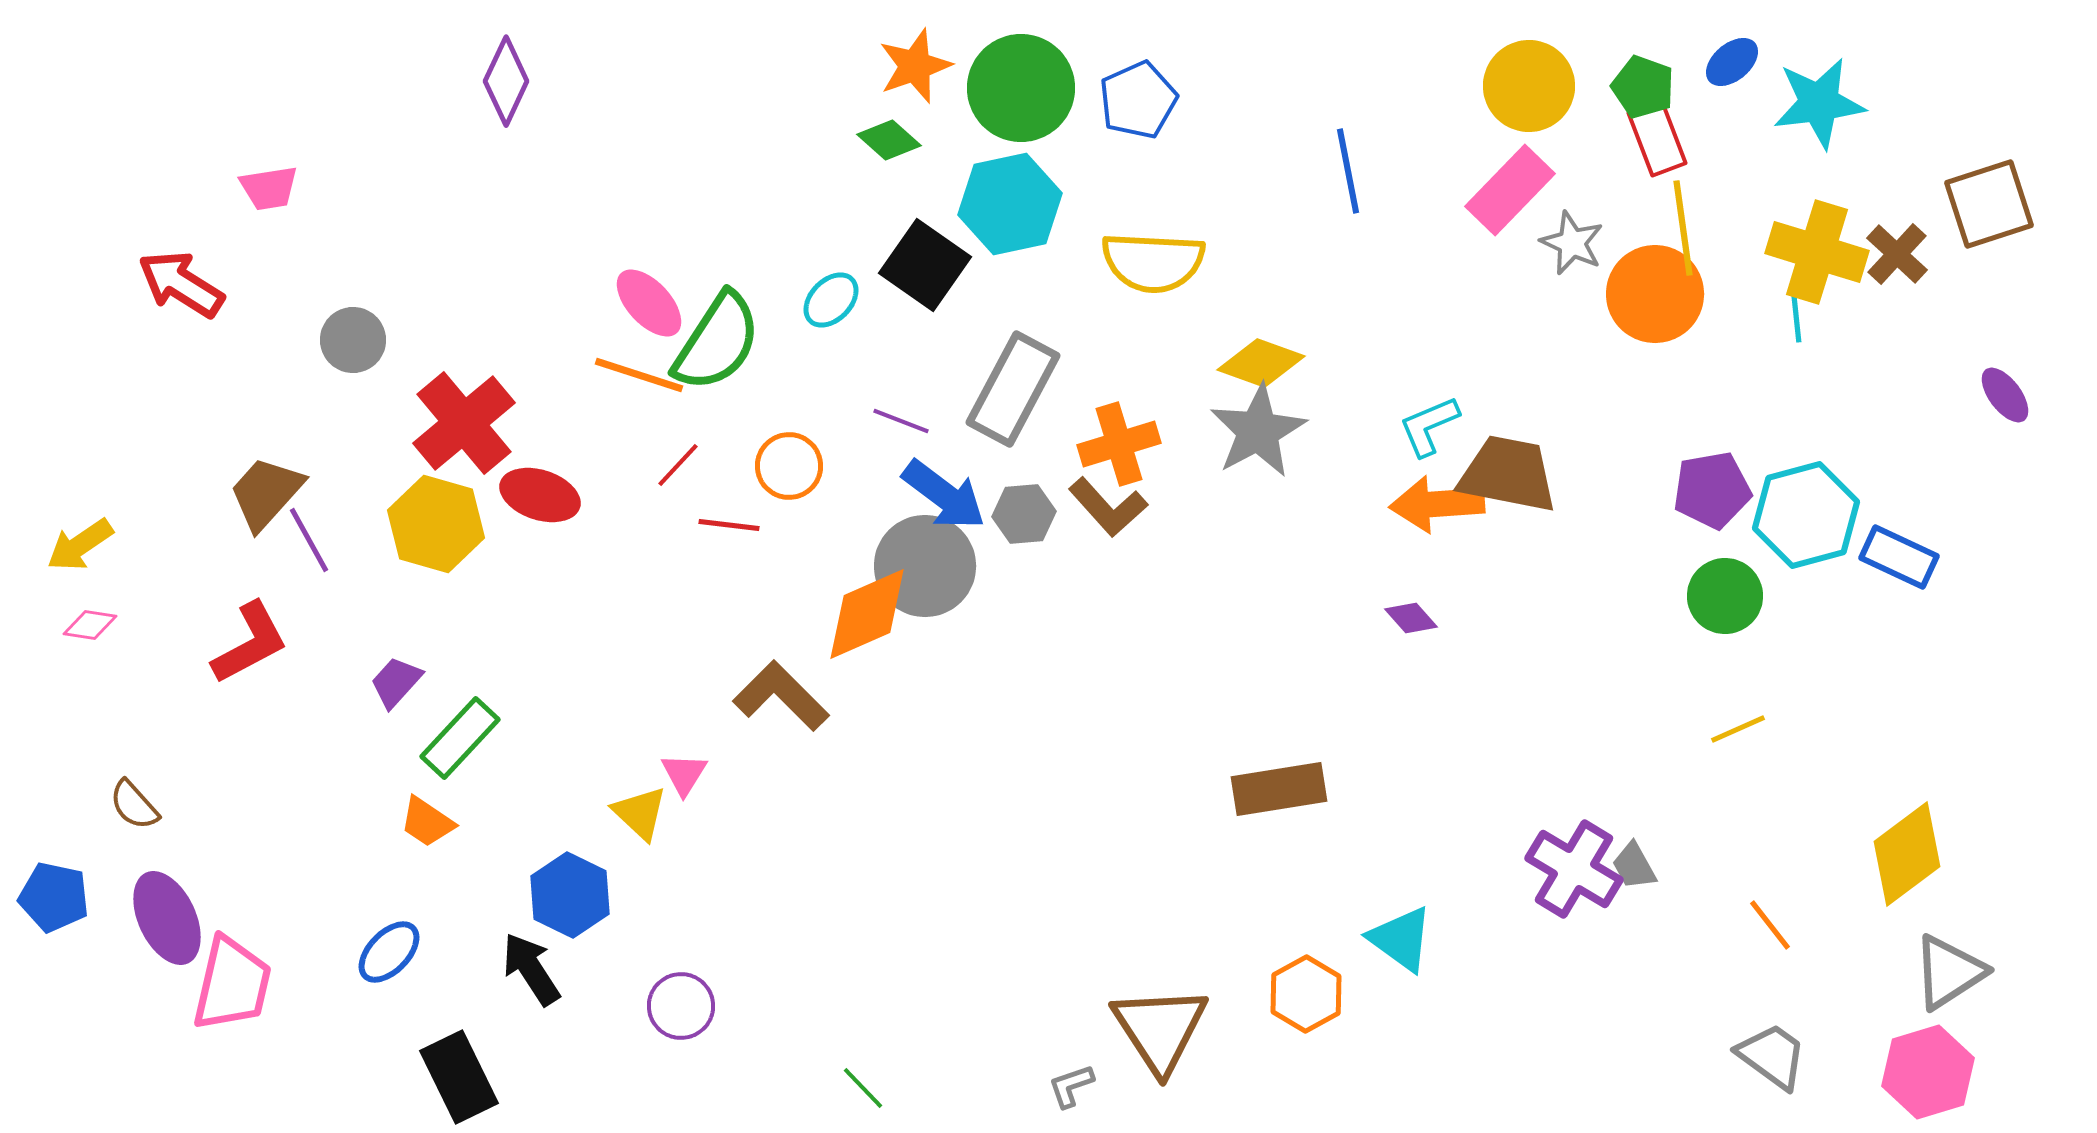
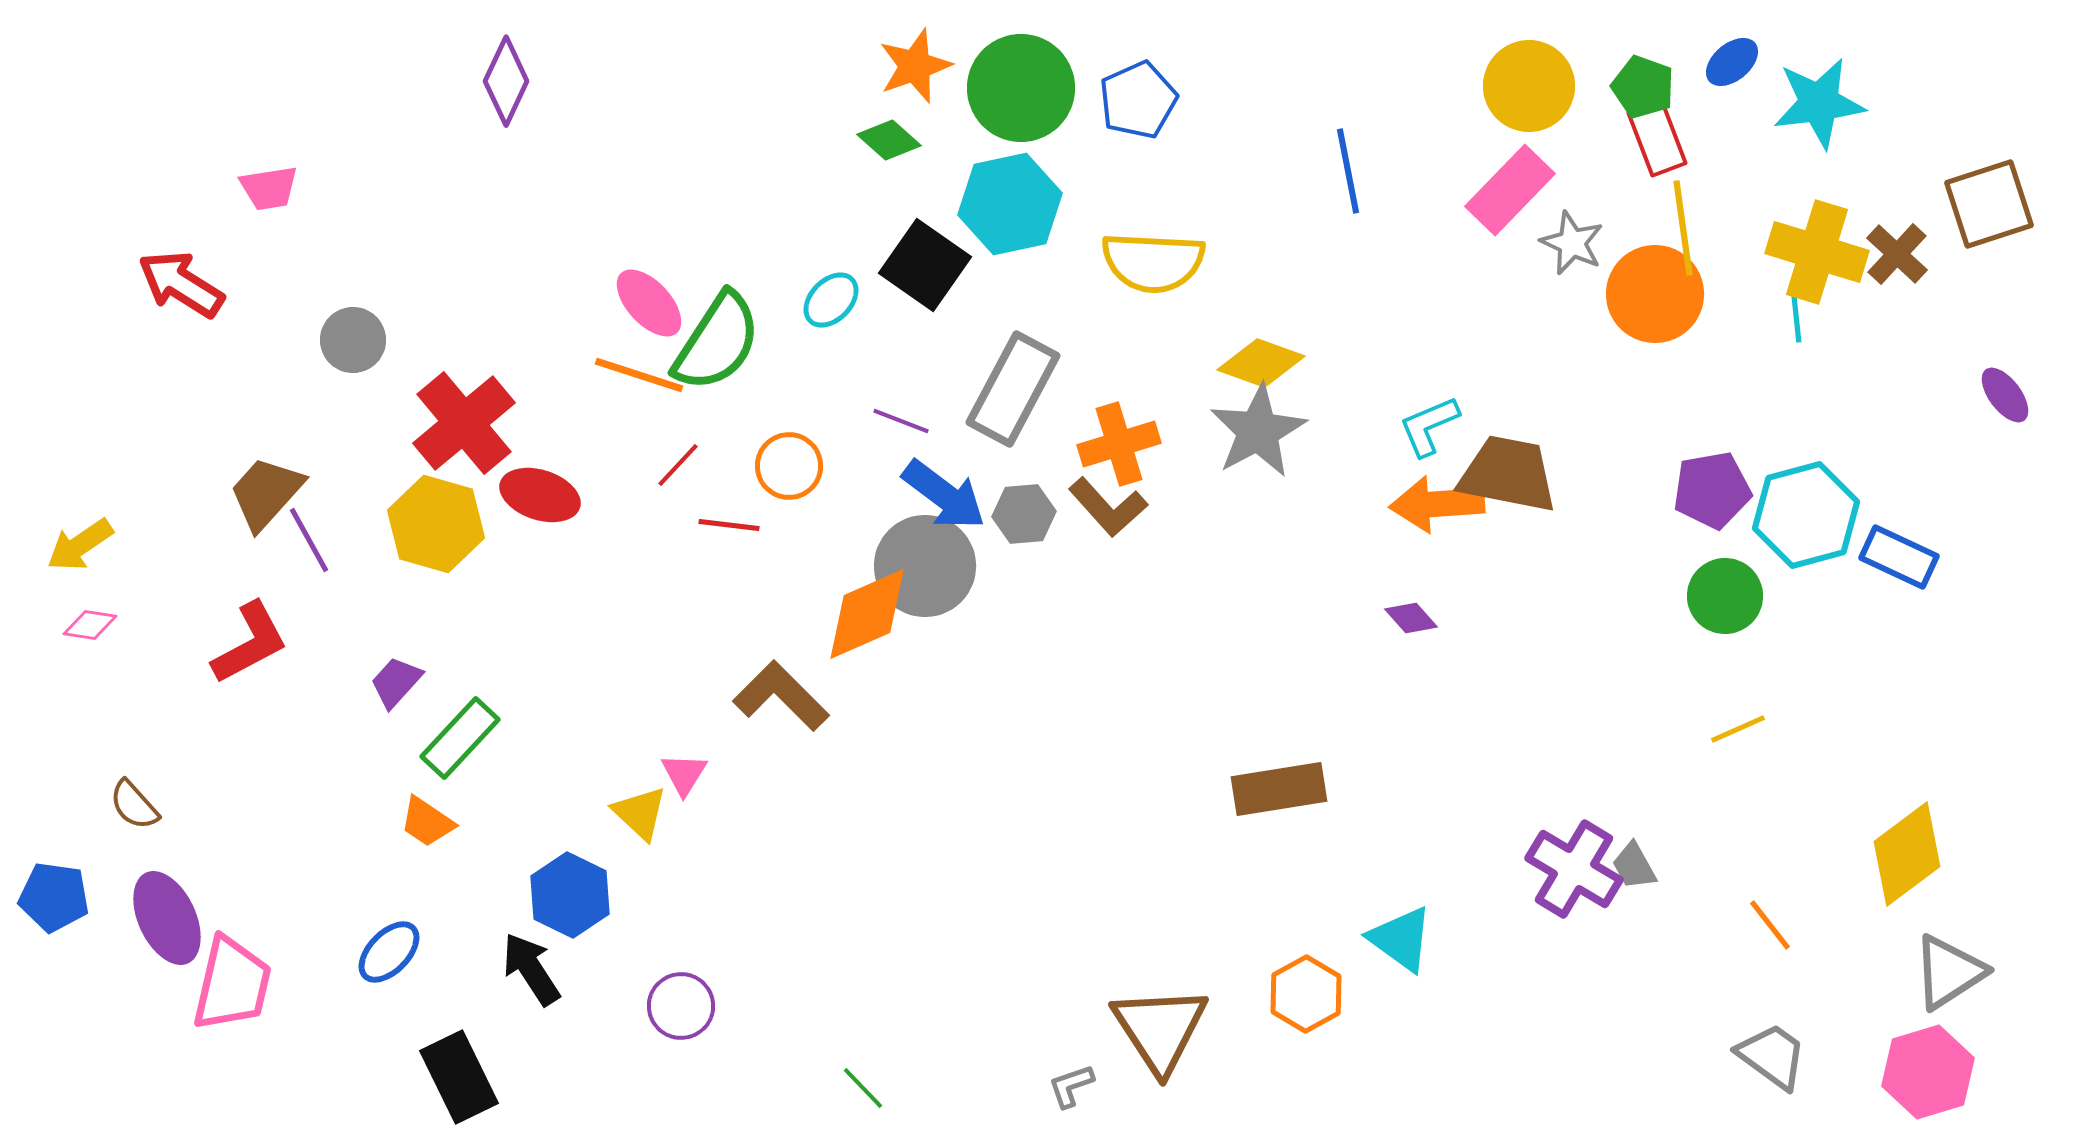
blue pentagon at (54, 897): rotated 4 degrees counterclockwise
